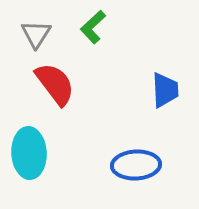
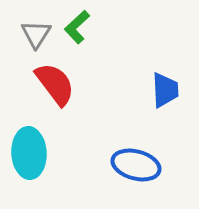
green L-shape: moved 16 px left
blue ellipse: rotated 18 degrees clockwise
